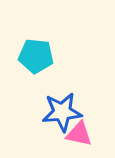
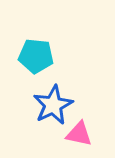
blue star: moved 9 px left, 7 px up; rotated 21 degrees counterclockwise
